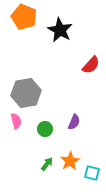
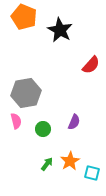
green circle: moved 2 px left
